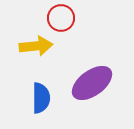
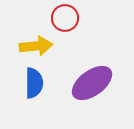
red circle: moved 4 px right
blue semicircle: moved 7 px left, 15 px up
